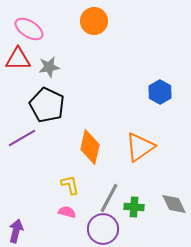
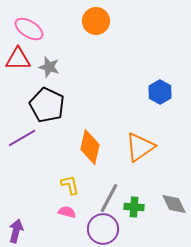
orange circle: moved 2 px right
gray star: rotated 25 degrees clockwise
